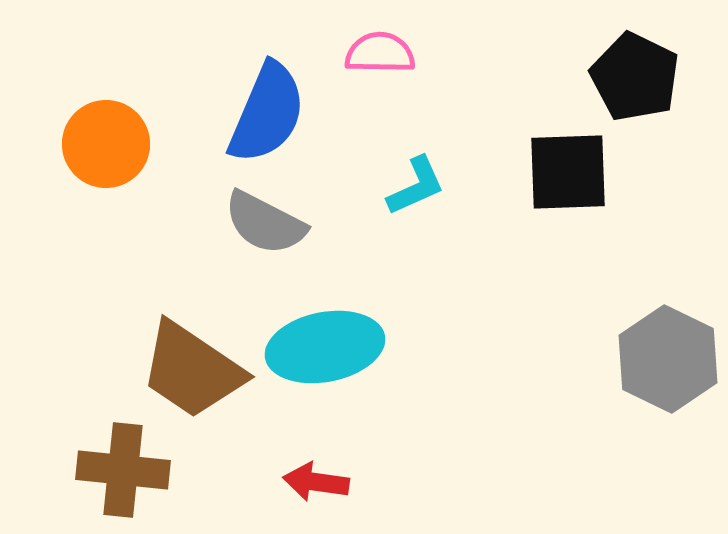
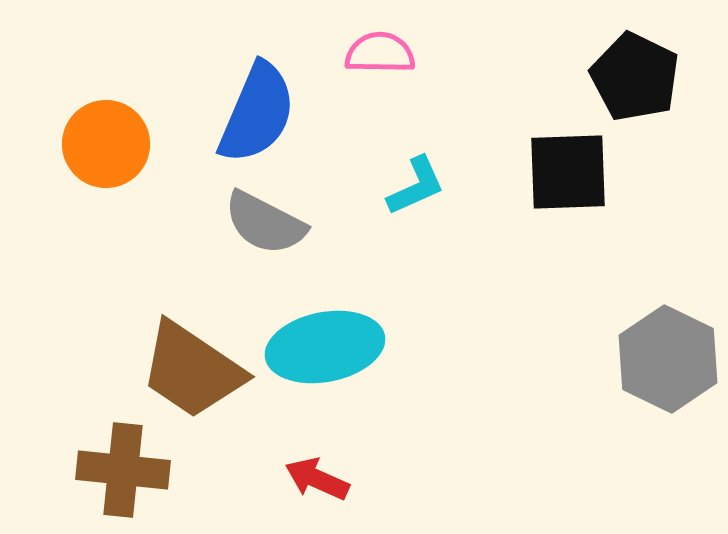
blue semicircle: moved 10 px left
red arrow: moved 1 px right, 3 px up; rotated 16 degrees clockwise
